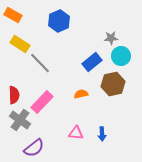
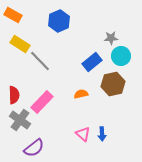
gray line: moved 2 px up
pink triangle: moved 7 px right, 1 px down; rotated 35 degrees clockwise
